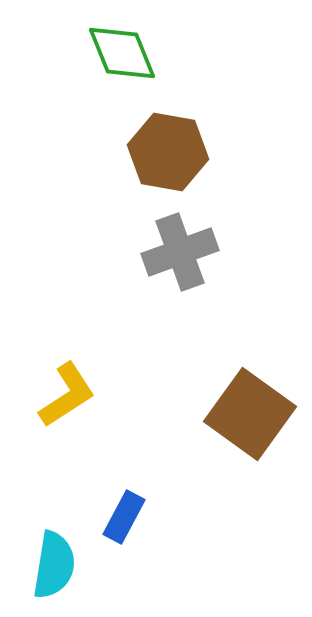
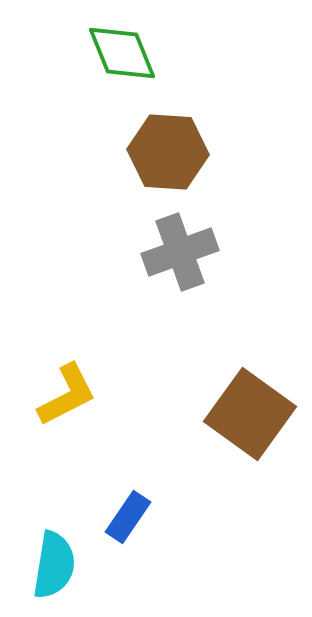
brown hexagon: rotated 6 degrees counterclockwise
yellow L-shape: rotated 6 degrees clockwise
blue rectangle: moved 4 px right; rotated 6 degrees clockwise
